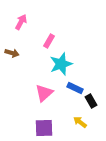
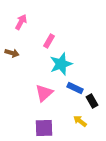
black rectangle: moved 1 px right
yellow arrow: moved 1 px up
